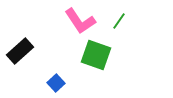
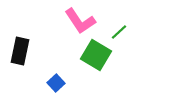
green line: moved 11 px down; rotated 12 degrees clockwise
black rectangle: rotated 36 degrees counterclockwise
green square: rotated 12 degrees clockwise
